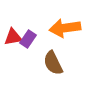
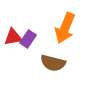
orange arrow: rotated 60 degrees counterclockwise
brown semicircle: rotated 50 degrees counterclockwise
